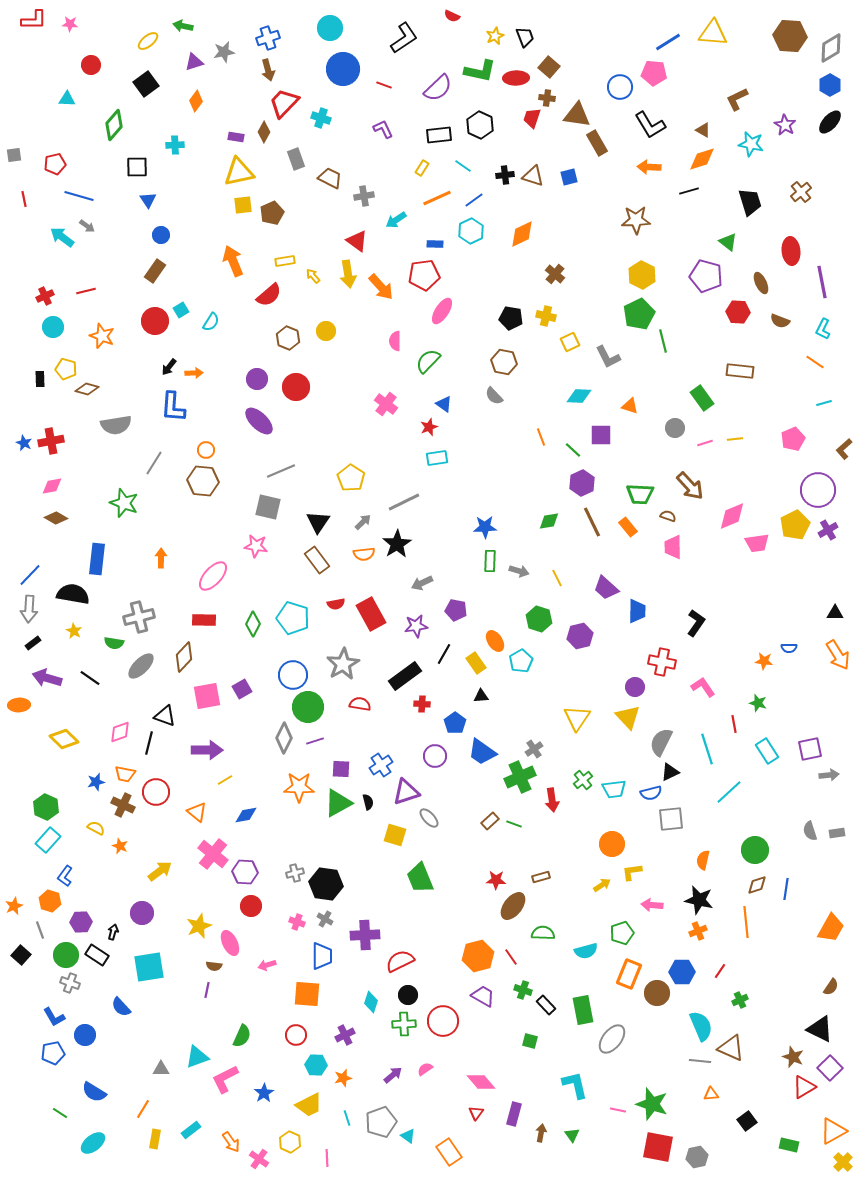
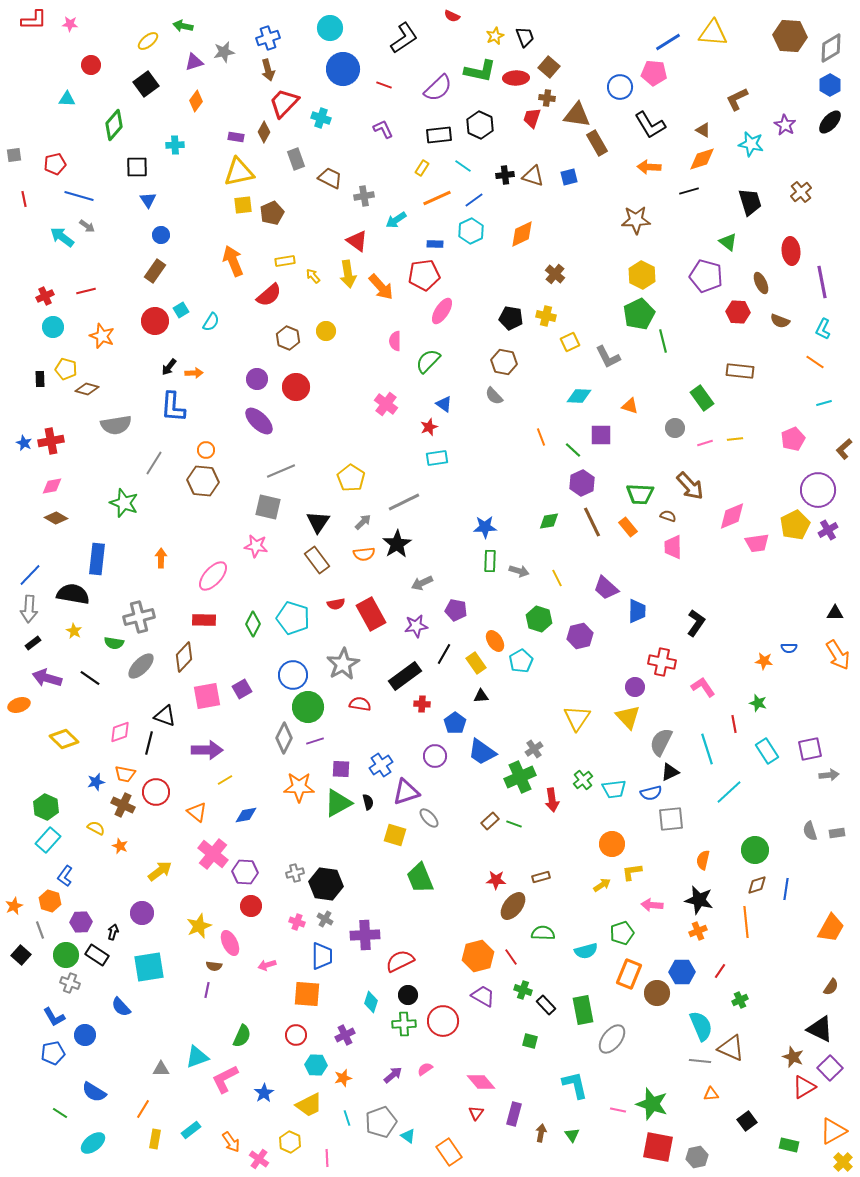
orange ellipse at (19, 705): rotated 15 degrees counterclockwise
